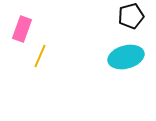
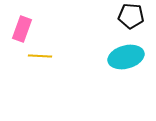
black pentagon: rotated 20 degrees clockwise
yellow line: rotated 70 degrees clockwise
